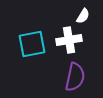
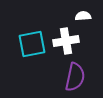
white semicircle: rotated 126 degrees counterclockwise
white cross: moved 3 px left, 1 px down
